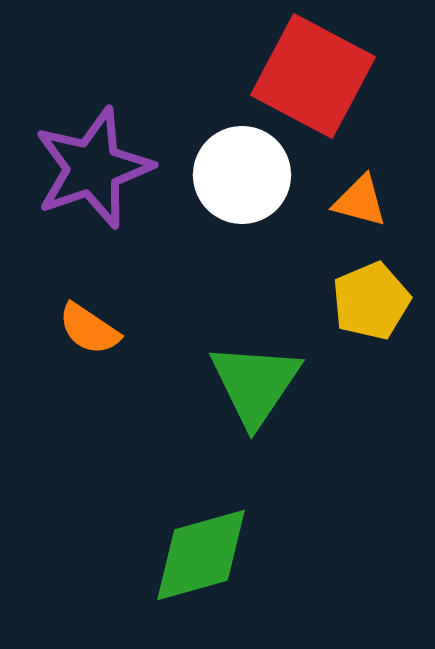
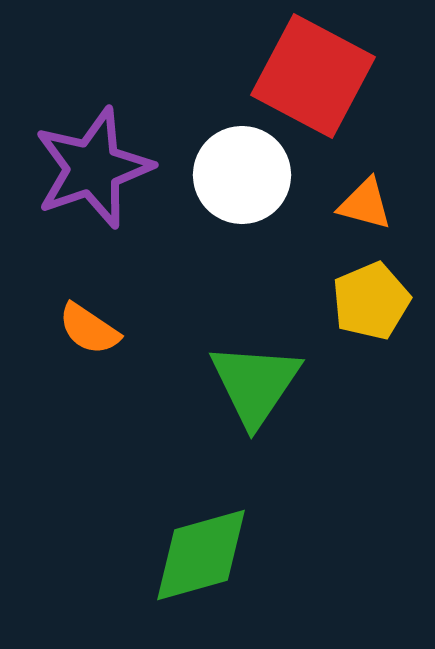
orange triangle: moved 5 px right, 3 px down
